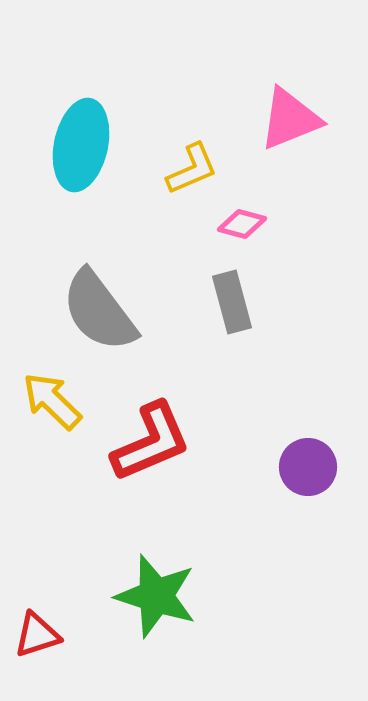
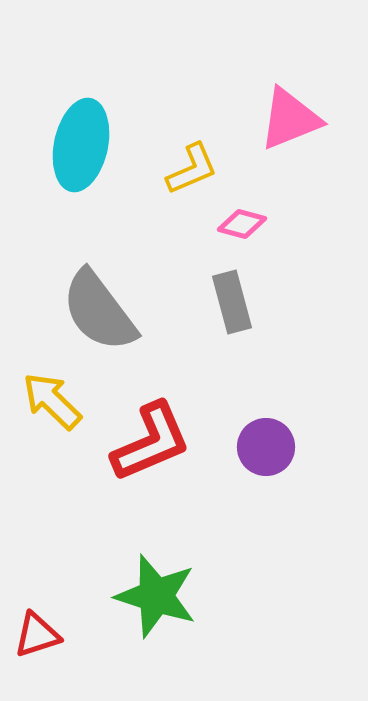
purple circle: moved 42 px left, 20 px up
